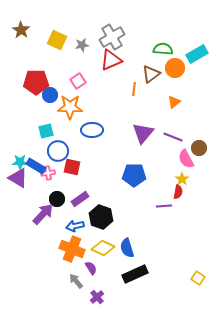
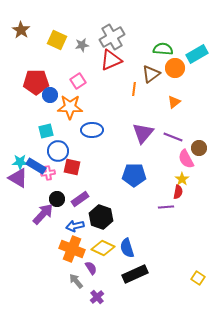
purple line at (164, 206): moved 2 px right, 1 px down
